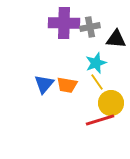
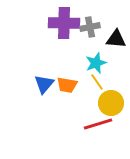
red line: moved 2 px left, 4 px down
